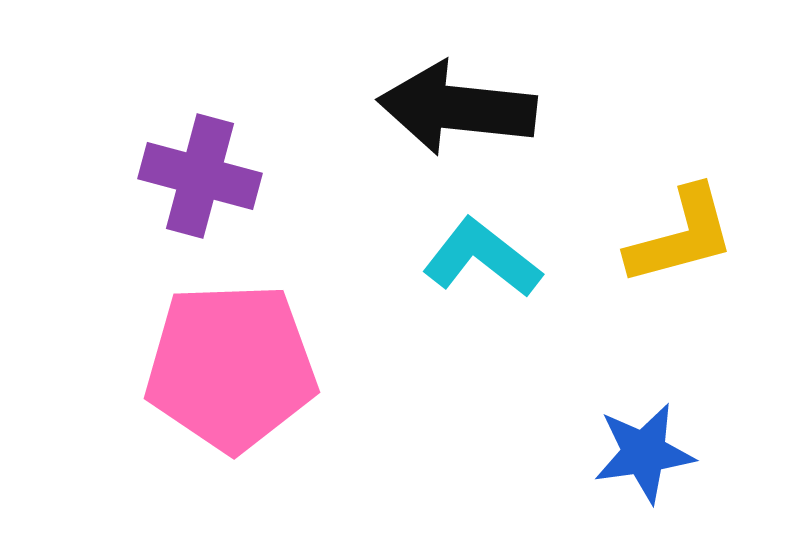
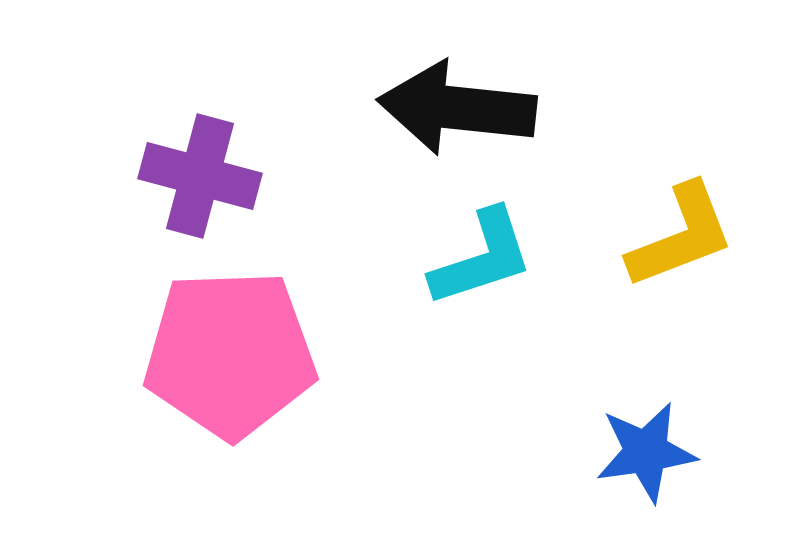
yellow L-shape: rotated 6 degrees counterclockwise
cyan L-shape: rotated 124 degrees clockwise
pink pentagon: moved 1 px left, 13 px up
blue star: moved 2 px right, 1 px up
